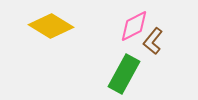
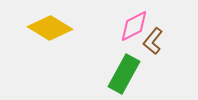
yellow diamond: moved 1 px left, 2 px down
